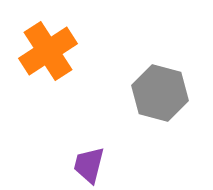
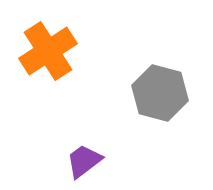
purple trapezoid: moved 5 px left, 4 px up; rotated 39 degrees clockwise
